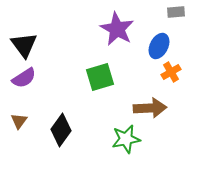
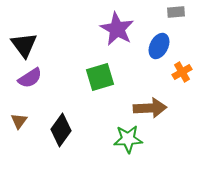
orange cross: moved 11 px right
purple semicircle: moved 6 px right
green star: moved 2 px right; rotated 8 degrees clockwise
